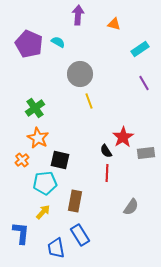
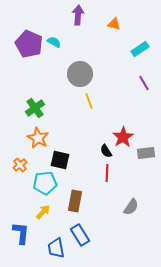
cyan semicircle: moved 4 px left
orange cross: moved 2 px left, 5 px down
